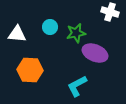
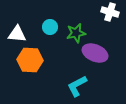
orange hexagon: moved 10 px up
